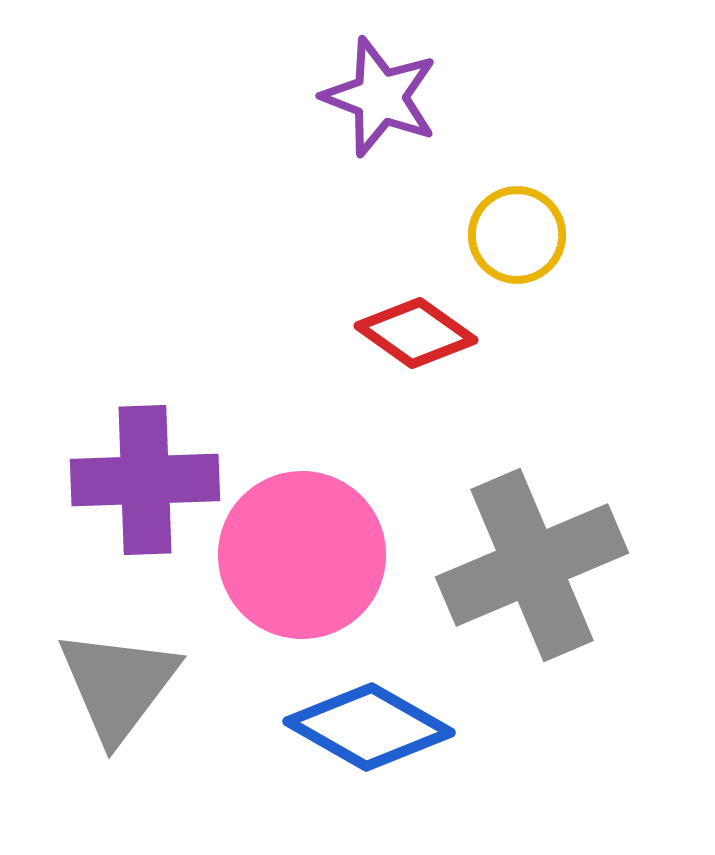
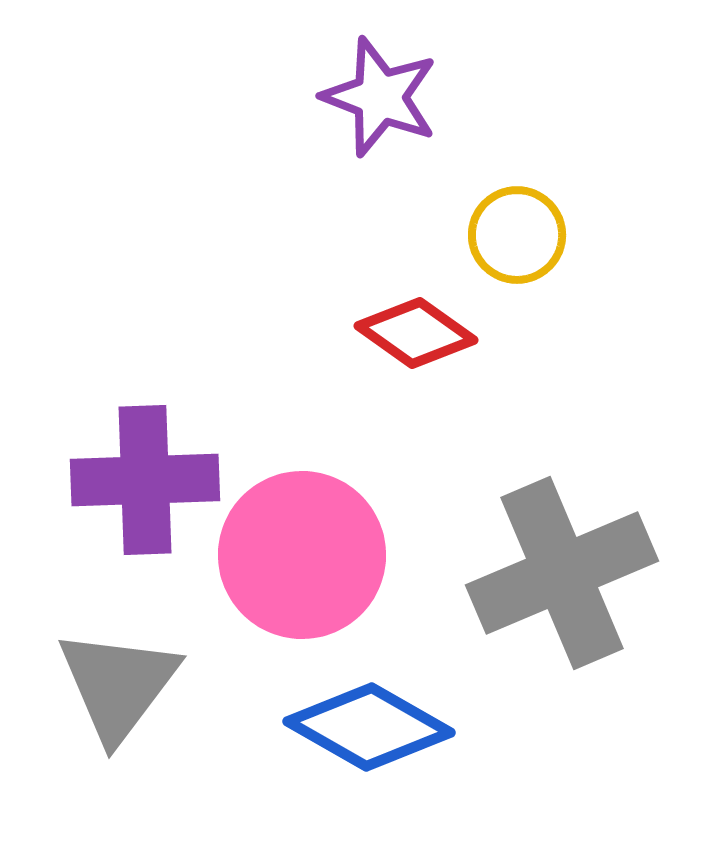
gray cross: moved 30 px right, 8 px down
